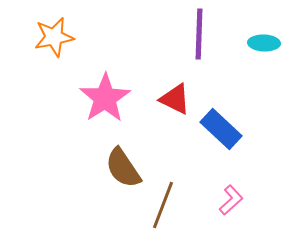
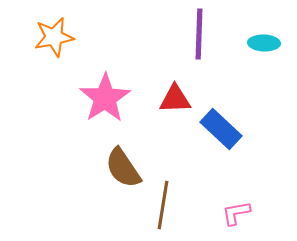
red triangle: rotated 28 degrees counterclockwise
pink L-shape: moved 5 px right, 13 px down; rotated 148 degrees counterclockwise
brown line: rotated 12 degrees counterclockwise
